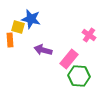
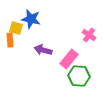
yellow square: moved 2 px left, 1 px down
